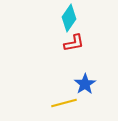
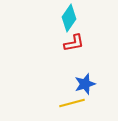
blue star: rotated 15 degrees clockwise
yellow line: moved 8 px right
